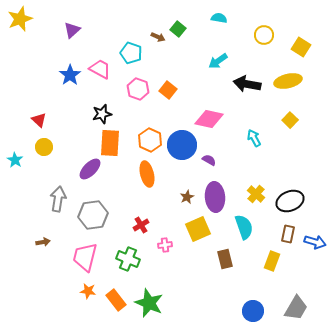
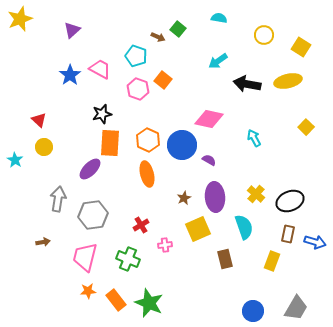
cyan pentagon at (131, 53): moved 5 px right, 3 px down
orange square at (168, 90): moved 5 px left, 10 px up
yellow square at (290, 120): moved 16 px right, 7 px down
orange hexagon at (150, 140): moved 2 px left
brown star at (187, 197): moved 3 px left, 1 px down
orange star at (88, 291): rotated 14 degrees counterclockwise
